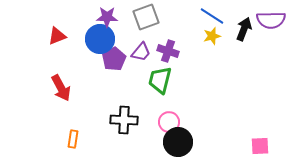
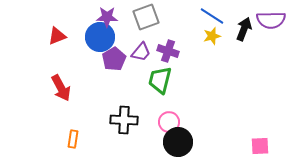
blue circle: moved 2 px up
